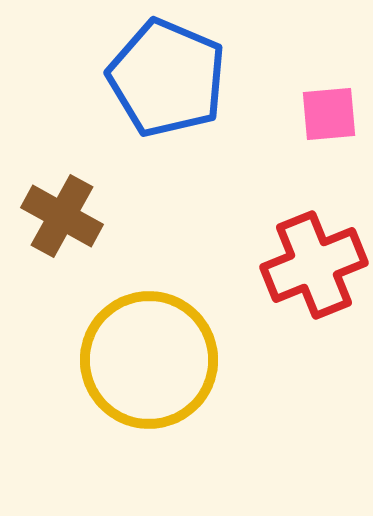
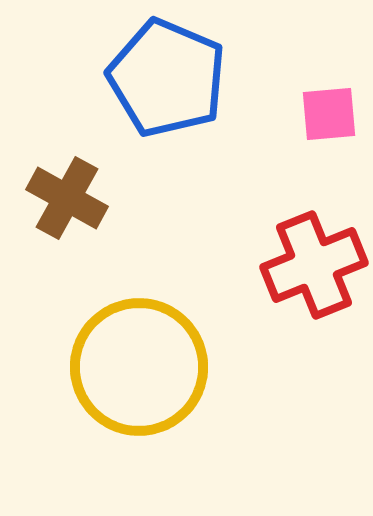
brown cross: moved 5 px right, 18 px up
yellow circle: moved 10 px left, 7 px down
